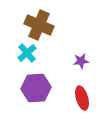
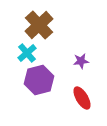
brown cross: rotated 24 degrees clockwise
purple hexagon: moved 3 px right, 8 px up; rotated 12 degrees counterclockwise
red ellipse: rotated 15 degrees counterclockwise
